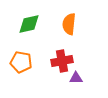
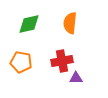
orange semicircle: moved 1 px right, 1 px up
